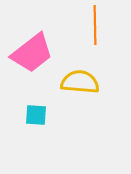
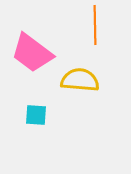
pink trapezoid: rotated 75 degrees clockwise
yellow semicircle: moved 2 px up
